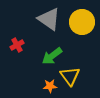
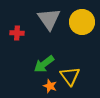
gray triangle: rotated 20 degrees clockwise
red cross: moved 12 px up; rotated 32 degrees clockwise
green arrow: moved 8 px left, 8 px down
orange star: rotated 24 degrees clockwise
